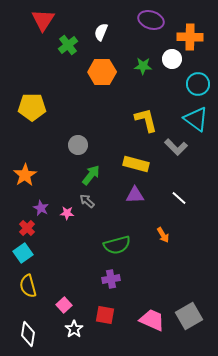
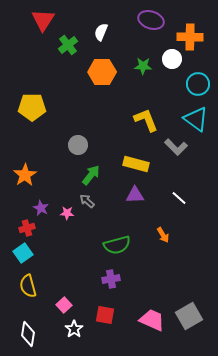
yellow L-shape: rotated 8 degrees counterclockwise
red cross: rotated 28 degrees clockwise
